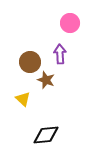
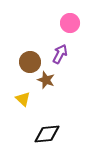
purple arrow: rotated 30 degrees clockwise
black diamond: moved 1 px right, 1 px up
